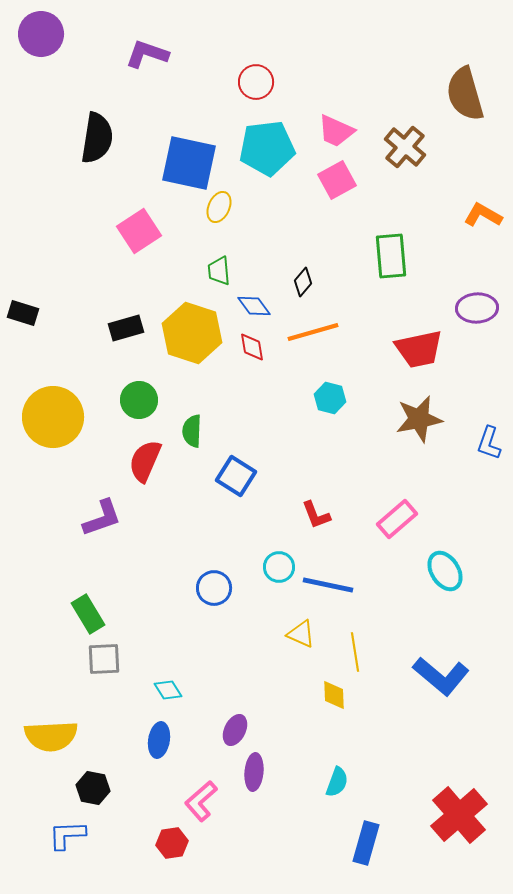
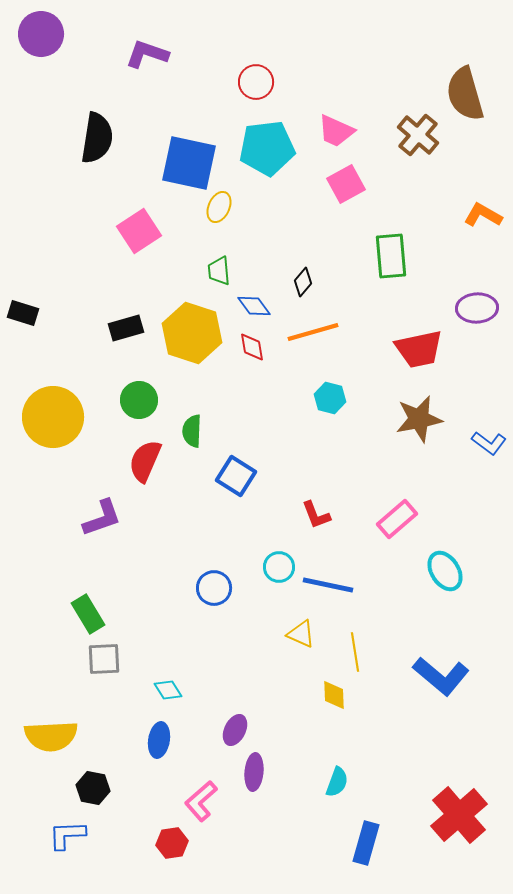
brown cross at (405, 147): moved 13 px right, 12 px up
pink square at (337, 180): moved 9 px right, 4 px down
blue L-shape at (489, 443): rotated 72 degrees counterclockwise
